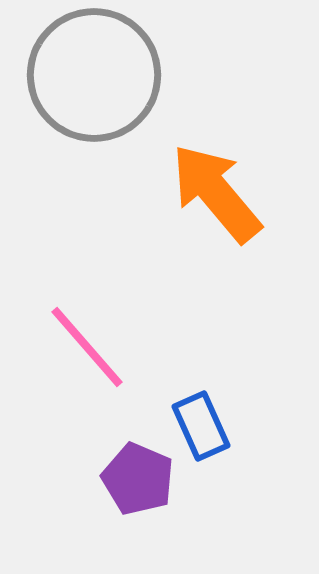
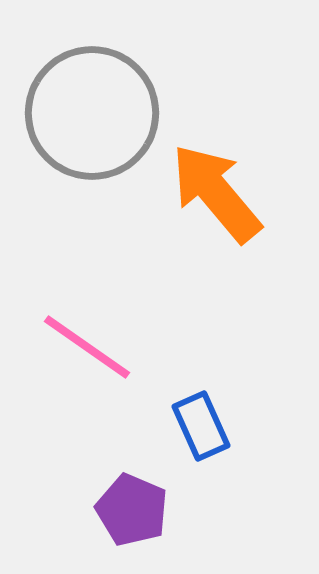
gray circle: moved 2 px left, 38 px down
pink line: rotated 14 degrees counterclockwise
purple pentagon: moved 6 px left, 31 px down
